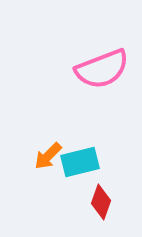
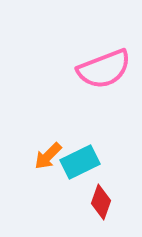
pink semicircle: moved 2 px right
cyan rectangle: rotated 12 degrees counterclockwise
